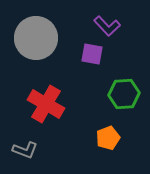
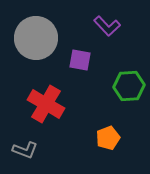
purple square: moved 12 px left, 6 px down
green hexagon: moved 5 px right, 8 px up
